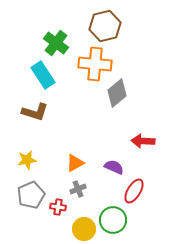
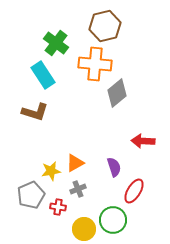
yellow star: moved 24 px right, 11 px down
purple semicircle: rotated 48 degrees clockwise
